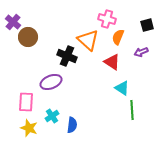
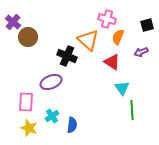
cyan triangle: rotated 21 degrees clockwise
